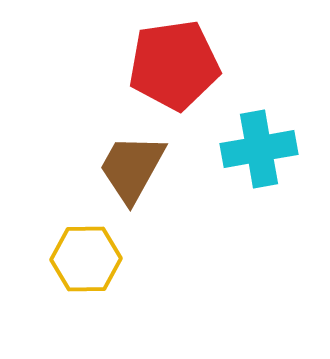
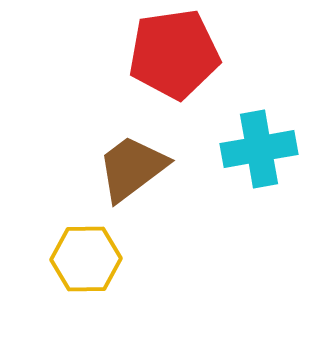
red pentagon: moved 11 px up
brown trapezoid: rotated 24 degrees clockwise
